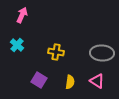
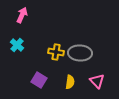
gray ellipse: moved 22 px left
pink triangle: rotated 14 degrees clockwise
